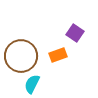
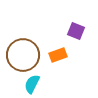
purple square: moved 1 px right, 2 px up; rotated 12 degrees counterclockwise
brown circle: moved 2 px right, 1 px up
